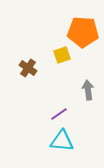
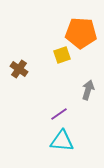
orange pentagon: moved 2 px left, 1 px down
brown cross: moved 9 px left, 1 px down
gray arrow: rotated 24 degrees clockwise
